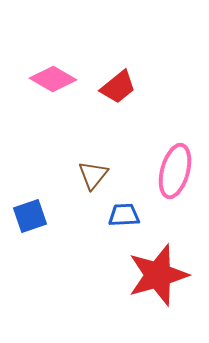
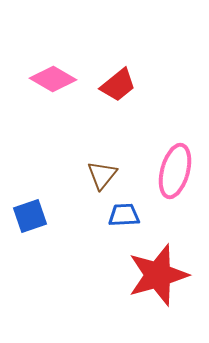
red trapezoid: moved 2 px up
brown triangle: moved 9 px right
